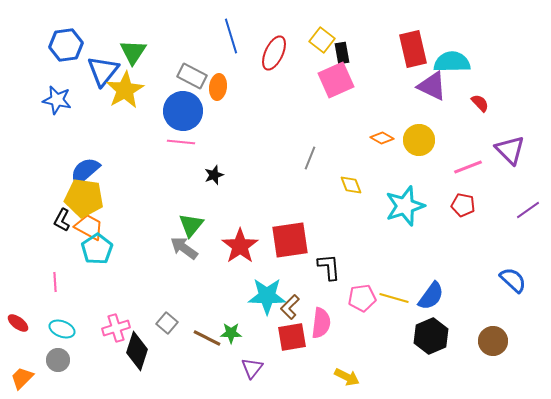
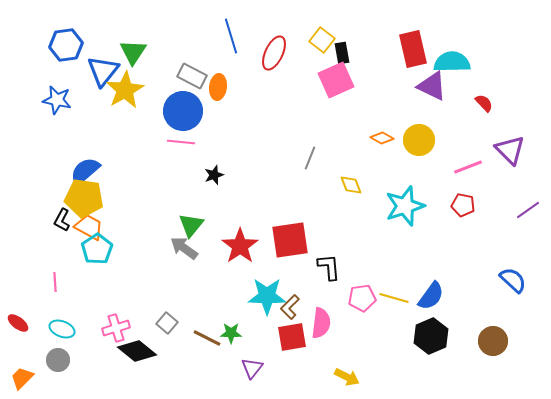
red semicircle at (480, 103): moved 4 px right
black diamond at (137, 351): rotated 69 degrees counterclockwise
